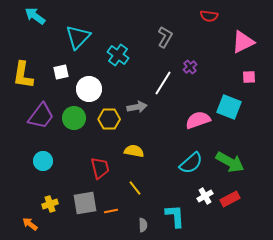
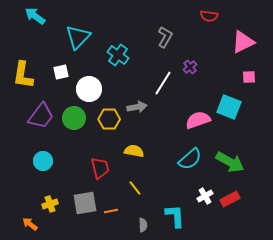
cyan semicircle: moved 1 px left, 4 px up
